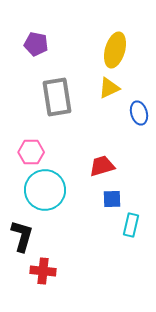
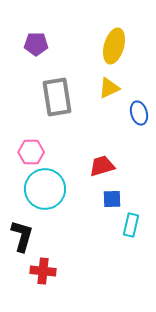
purple pentagon: rotated 10 degrees counterclockwise
yellow ellipse: moved 1 px left, 4 px up
cyan circle: moved 1 px up
